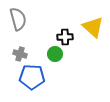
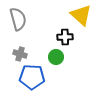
yellow triangle: moved 12 px left, 12 px up
green circle: moved 1 px right, 3 px down
